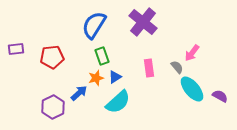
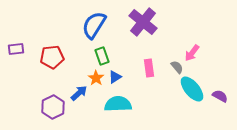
orange star: rotated 21 degrees counterclockwise
cyan semicircle: moved 2 px down; rotated 140 degrees counterclockwise
